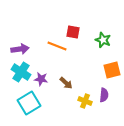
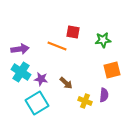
green star: rotated 28 degrees counterclockwise
cyan square: moved 8 px right
